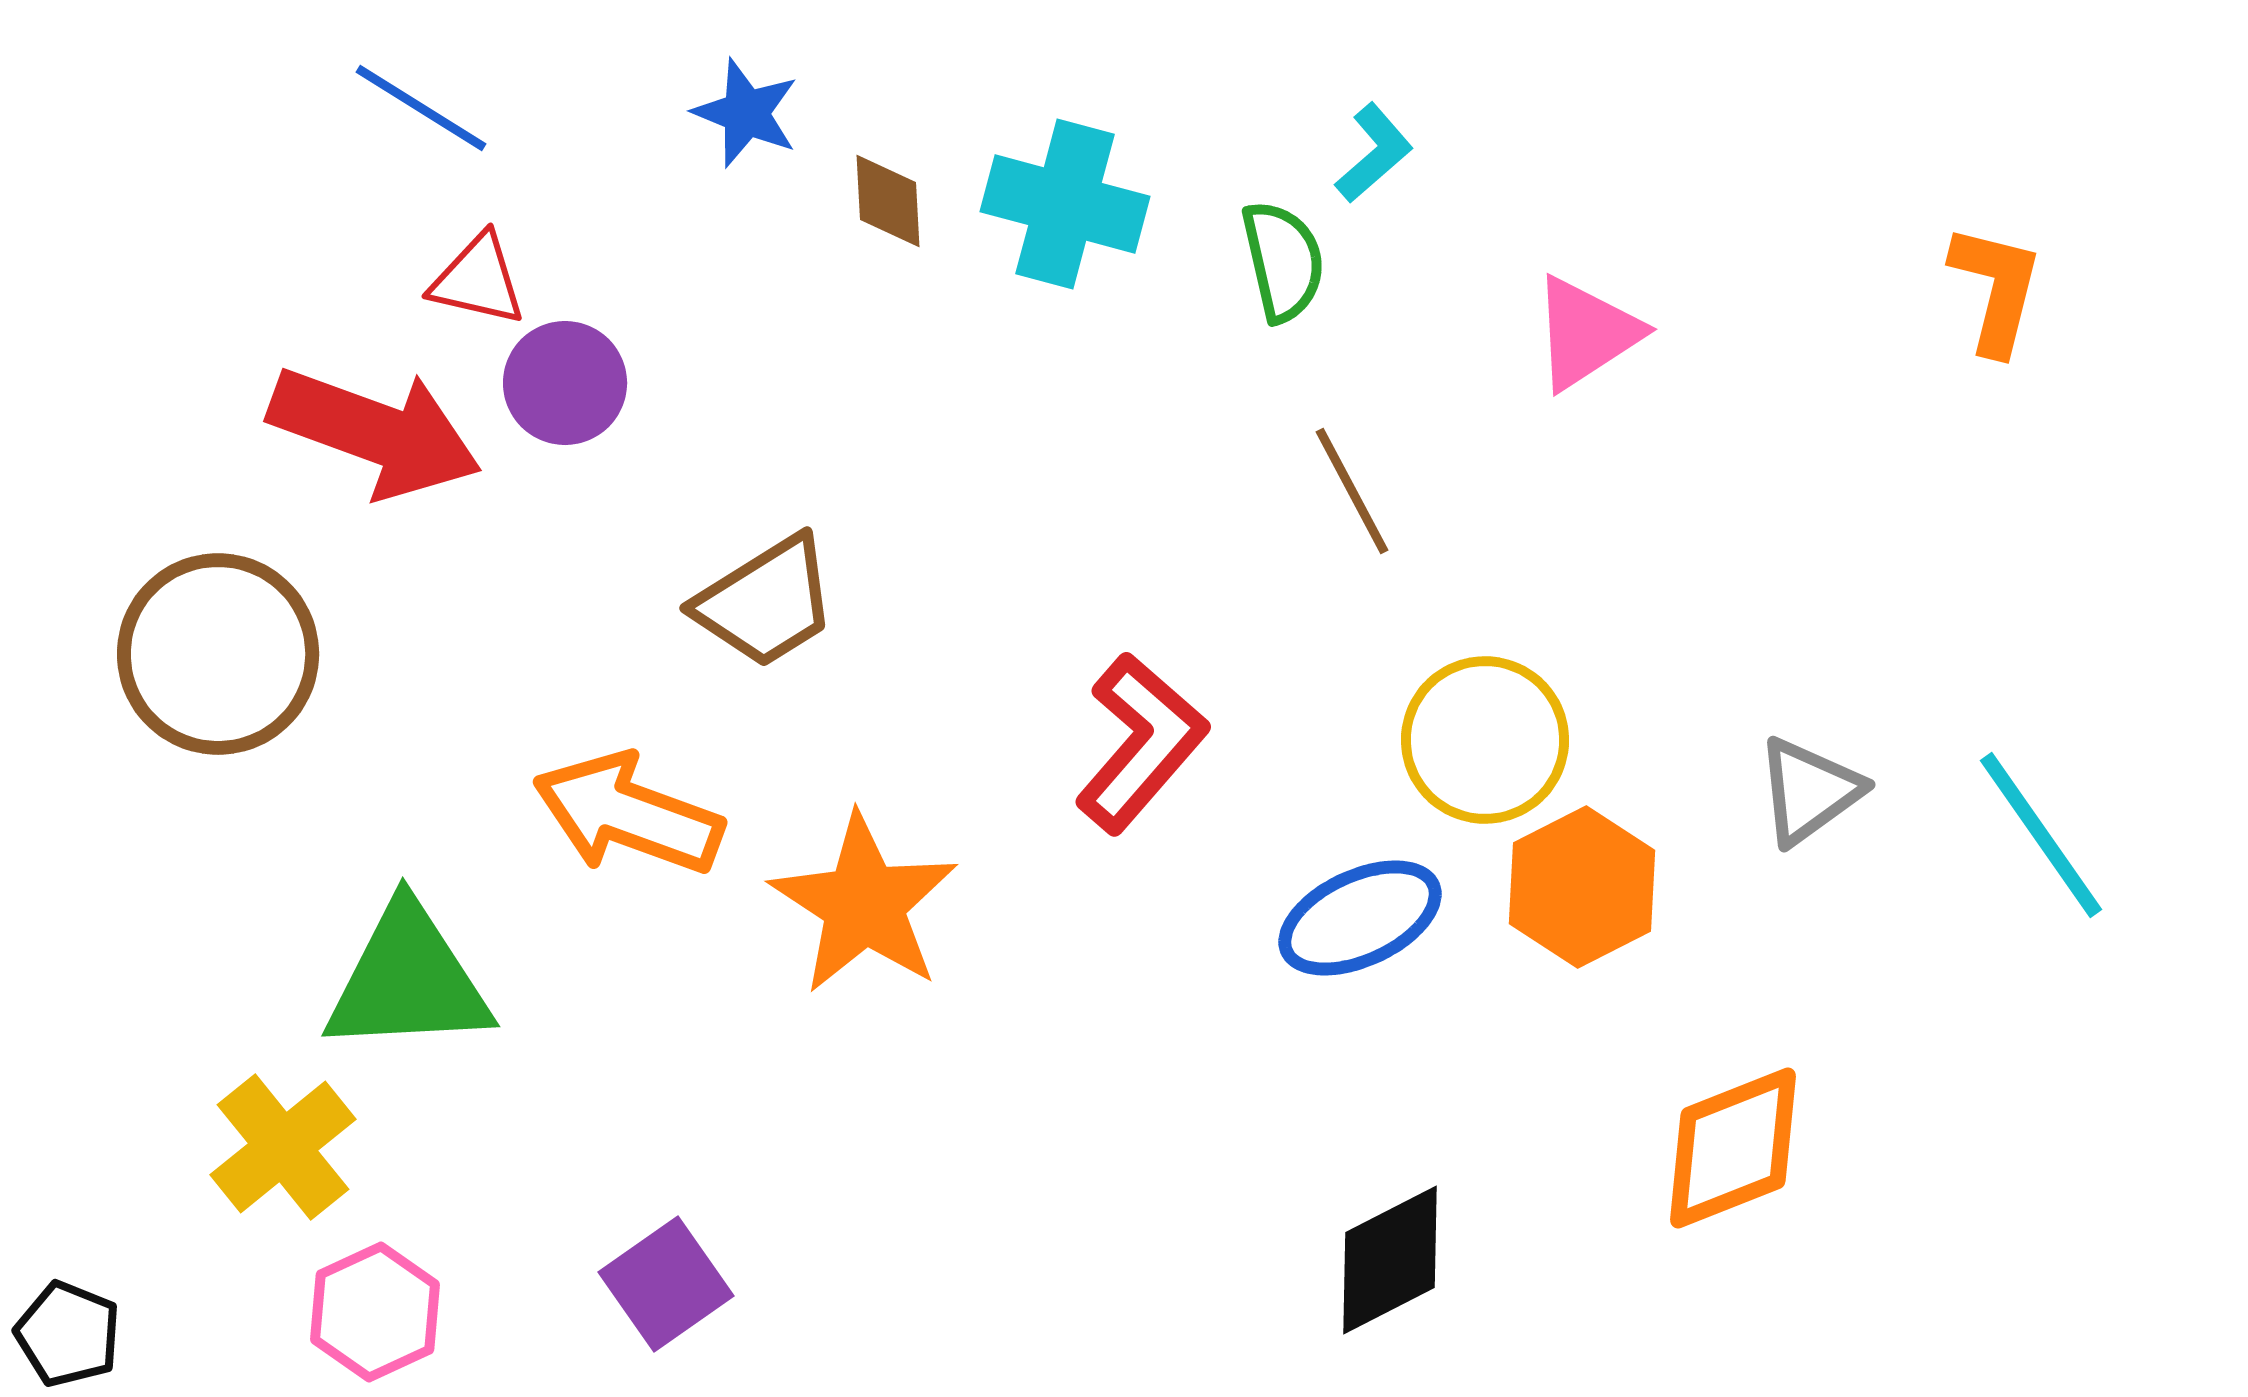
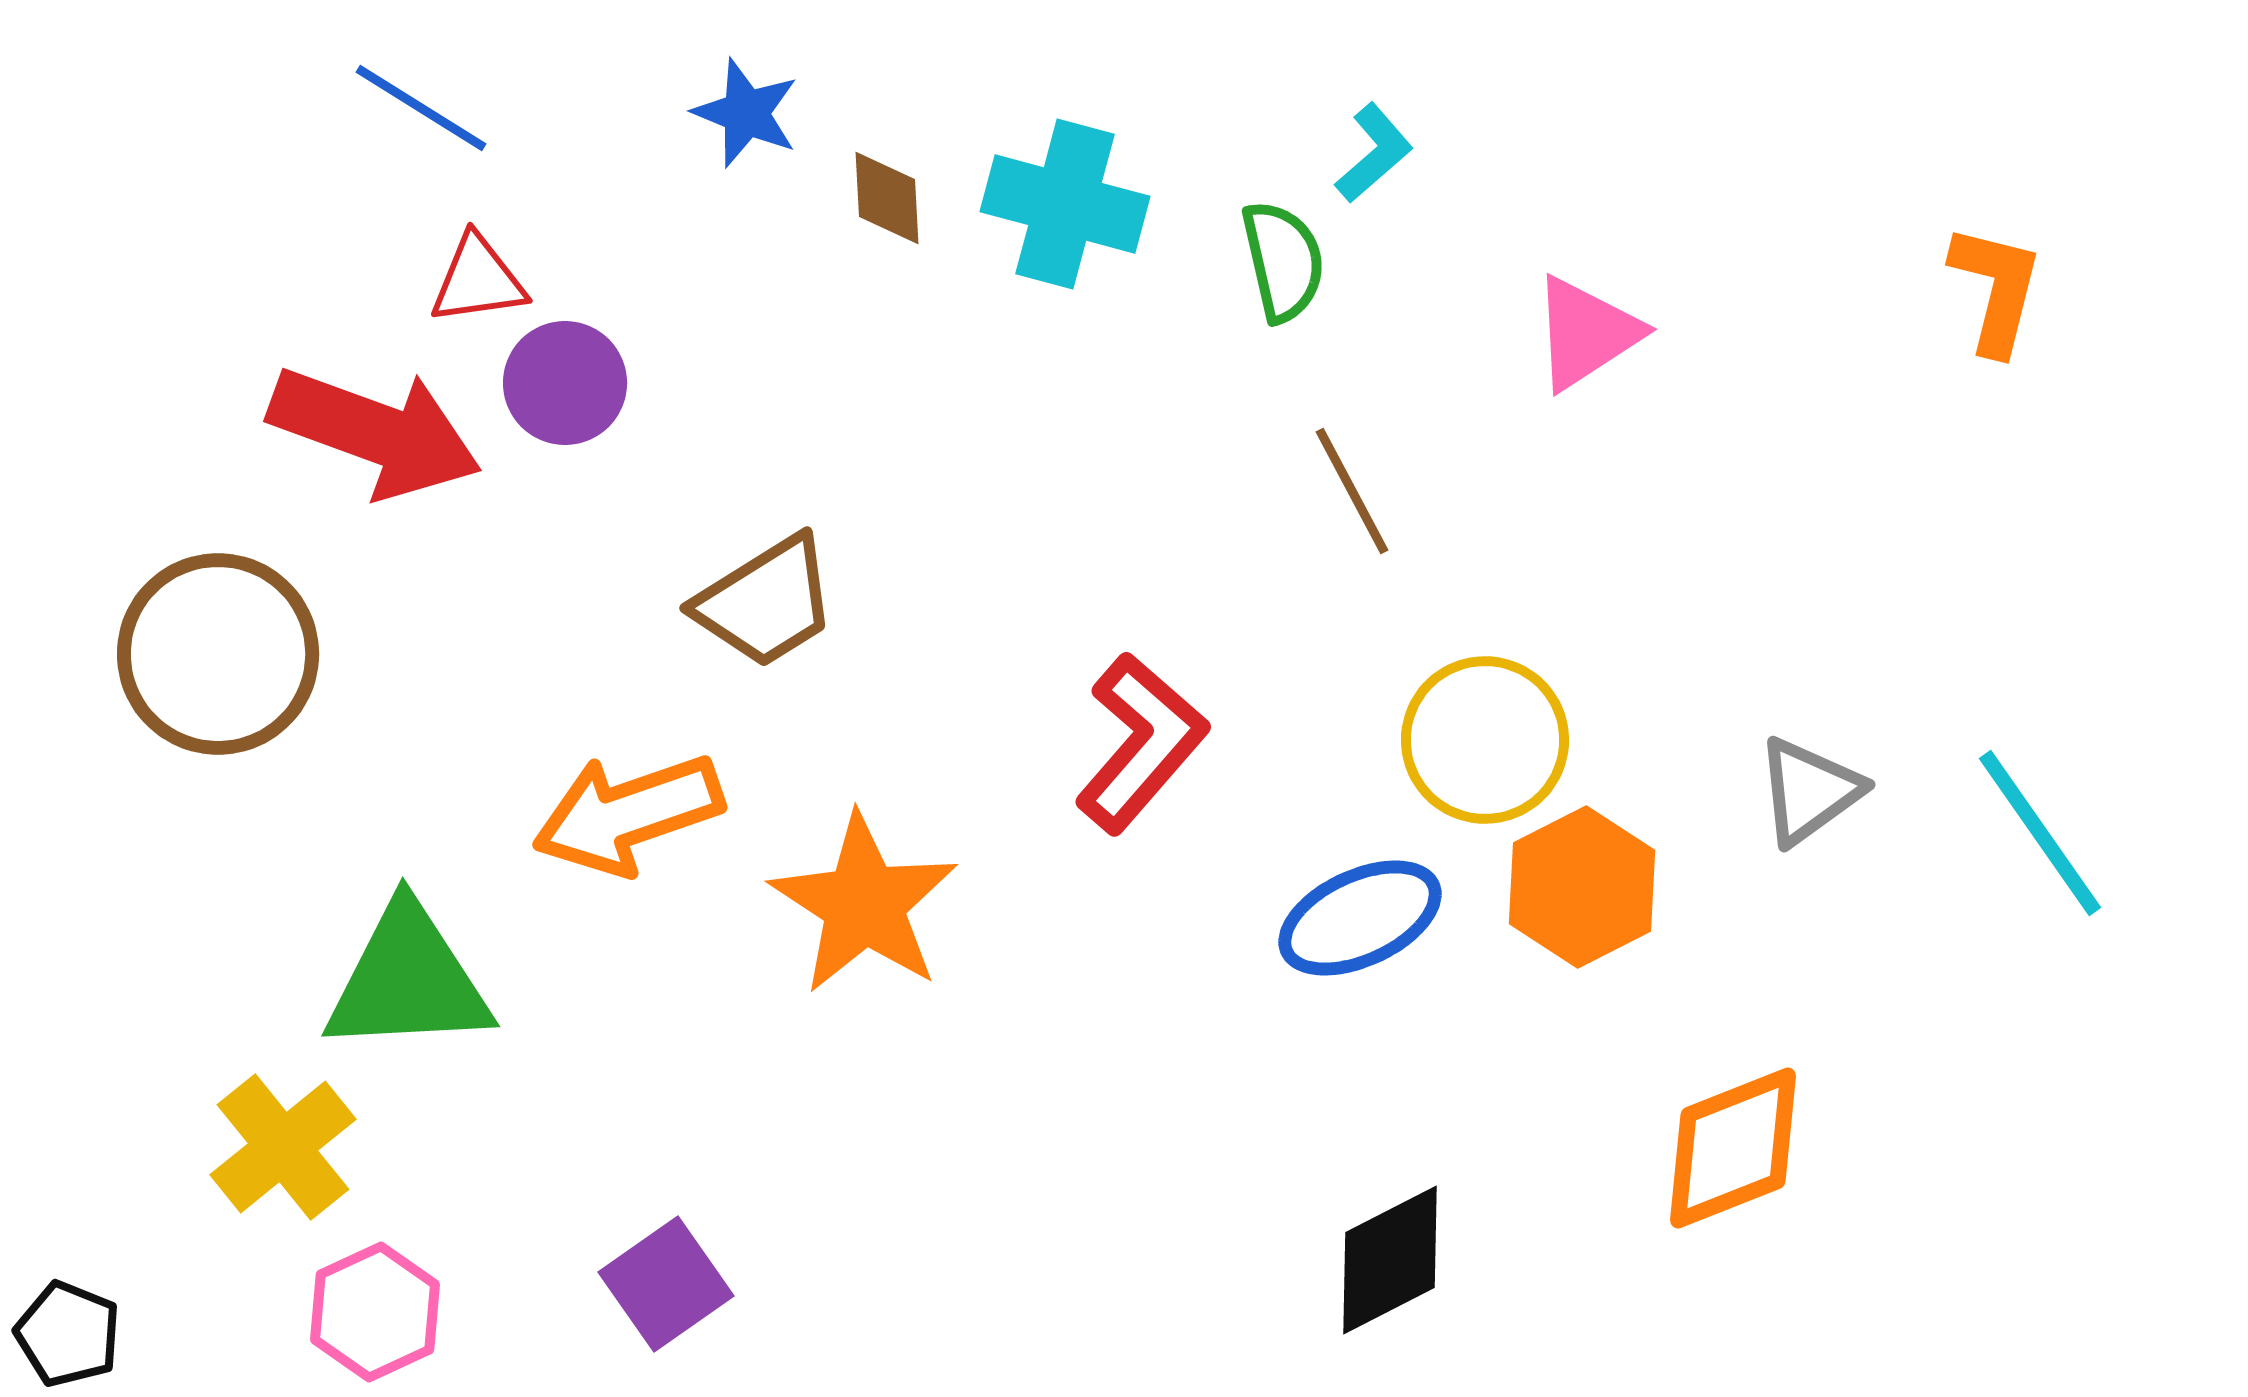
brown diamond: moved 1 px left, 3 px up
red triangle: rotated 21 degrees counterclockwise
orange arrow: rotated 39 degrees counterclockwise
cyan line: moved 1 px left, 2 px up
